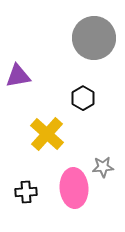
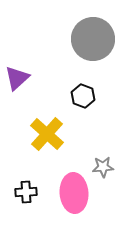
gray circle: moved 1 px left, 1 px down
purple triangle: moved 1 px left, 2 px down; rotated 32 degrees counterclockwise
black hexagon: moved 2 px up; rotated 10 degrees counterclockwise
pink ellipse: moved 5 px down
